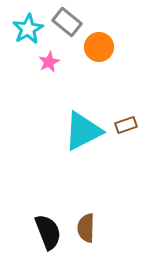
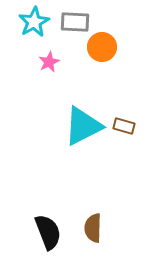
gray rectangle: moved 8 px right; rotated 36 degrees counterclockwise
cyan star: moved 6 px right, 7 px up
orange circle: moved 3 px right
brown rectangle: moved 2 px left, 1 px down; rotated 35 degrees clockwise
cyan triangle: moved 5 px up
brown semicircle: moved 7 px right
